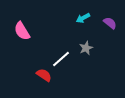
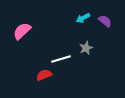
purple semicircle: moved 5 px left, 2 px up
pink semicircle: rotated 78 degrees clockwise
white line: rotated 24 degrees clockwise
red semicircle: rotated 56 degrees counterclockwise
